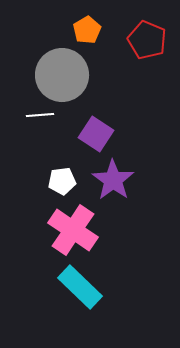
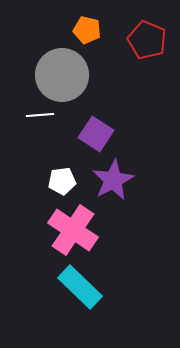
orange pentagon: rotated 28 degrees counterclockwise
purple star: rotated 9 degrees clockwise
